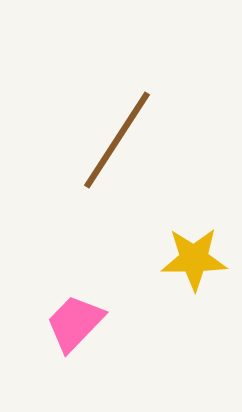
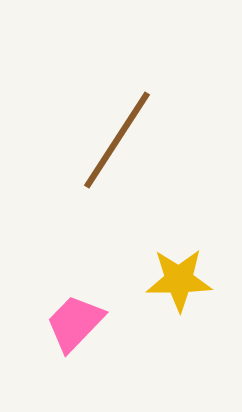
yellow star: moved 15 px left, 21 px down
